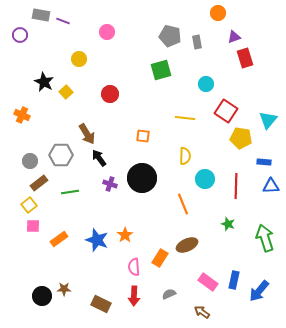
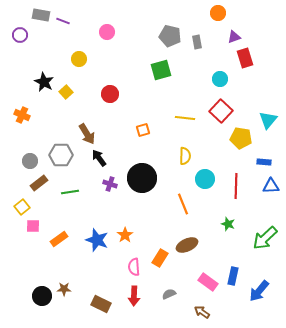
cyan circle at (206, 84): moved 14 px right, 5 px up
red square at (226, 111): moved 5 px left; rotated 10 degrees clockwise
orange square at (143, 136): moved 6 px up; rotated 24 degrees counterclockwise
yellow square at (29, 205): moved 7 px left, 2 px down
green arrow at (265, 238): rotated 116 degrees counterclockwise
blue rectangle at (234, 280): moved 1 px left, 4 px up
